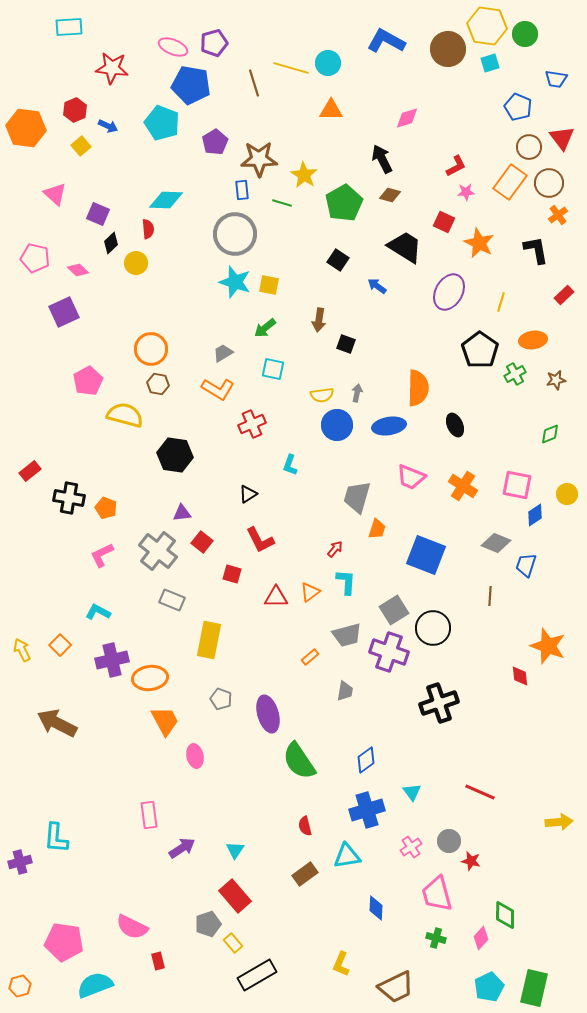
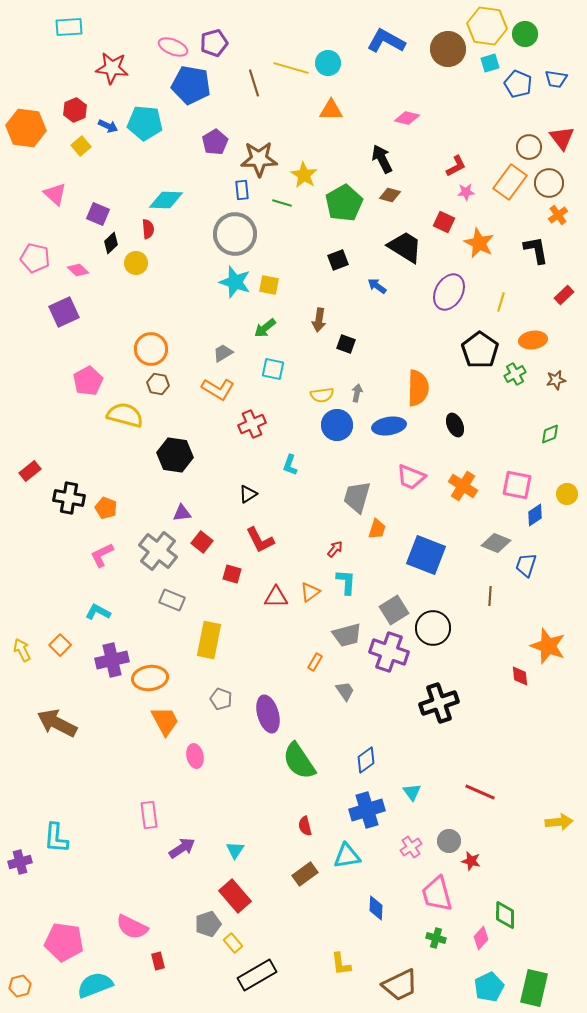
blue pentagon at (518, 107): moved 23 px up
pink diamond at (407, 118): rotated 30 degrees clockwise
cyan pentagon at (162, 123): moved 17 px left; rotated 16 degrees counterclockwise
black square at (338, 260): rotated 35 degrees clockwise
orange rectangle at (310, 657): moved 5 px right, 5 px down; rotated 18 degrees counterclockwise
gray trapezoid at (345, 691): rotated 45 degrees counterclockwise
yellow L-shape at (341, 964): rotated 30 degrees counterclockwise
brown trapezoid at (396, 987): moved 4 px right, 2 px up
